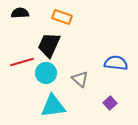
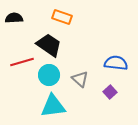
black semicircle: moved 6 px left, 5 px down
black trapezoid: rotated 100 degrees clockwise
cyan circle: moved 3 px right, 2 px down
purple square: moved 11 px up
